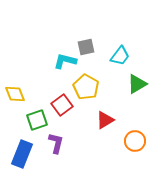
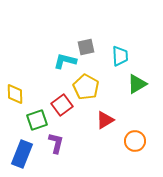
cyan trapezoid: rotated 40 degrees counterclockwise
yellow diamond: rotated 20 degrees clockwise
